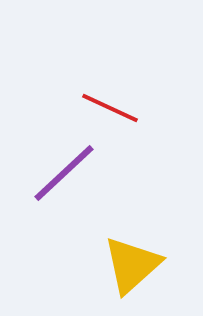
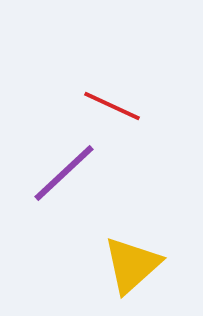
red line: moved 2 px right, 2 px up
